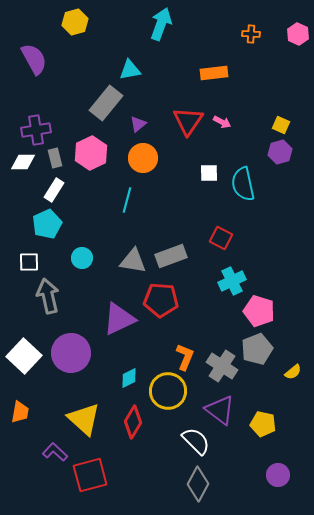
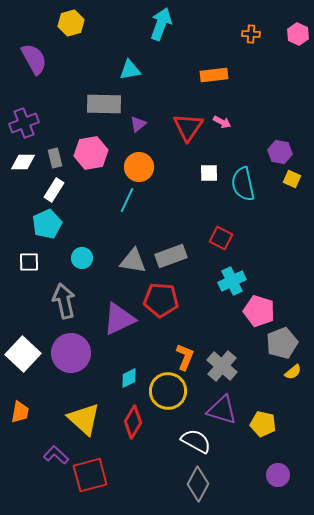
yellow hexagon at (75, 22): moved 4 px left, 1 px down
orange rectangle at (214, 73): moved 2 px down
gray rectangle at (106, 103): moved 2 px left, 1 px down; rotated 52 degrees clockwise
red triangle at (188, 121): moved 6 px down
yellow square at (281, 125): moved 11 px right, 54 px down
purple cross at (36, 130): moved 12 px left, 7 px up; rotated 12 degrees counterclockwise
purple hexagon at (280, 152): rotated 25 degrees clockwise
pink hexagon at (91, 153): rotated 16 degrees clockwise
orange circle at (143, 158): moved 4 px left, 9 px down
cyan line at (127, 200): rotated 10 degrees clockwise
gray arrow at (48, 296): moved 16 px right, 5 px down
gray pentagon at (257, 349): moved 25 px right, 6 px up
white square at (24, 356): moved 1 px left, 2 px up
gray cross at (222, 366): rotated 8 degrees clockwise
purple triangle at (220, 410): moved 2 px right; rotated 20 degrees counterclockwise
white semicircle at (196, 441): rotated 16 degrees counterclockwise
purple L-shape at (55, 452): moved 1 px right, 3 px down
